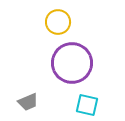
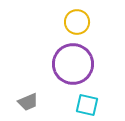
yellow circle: moved 19 px right
purple circle: moved 1 px right, 1 px down
